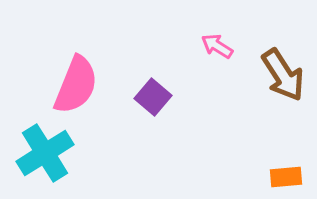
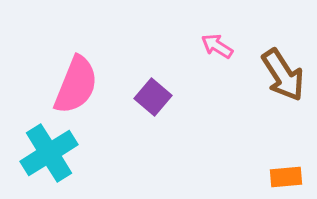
cyan cross: moved 4 px right
